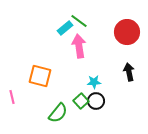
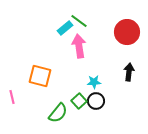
black arrow: rotated 18 degrees clockwise
green square: moved 2 px left
